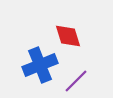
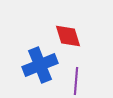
purple line: rotated 40 degrees counterclockwise
